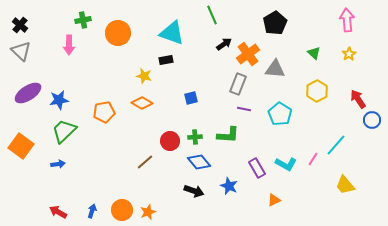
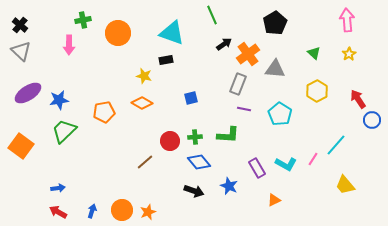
blue arrow at (58, 164): moved 24 px down
